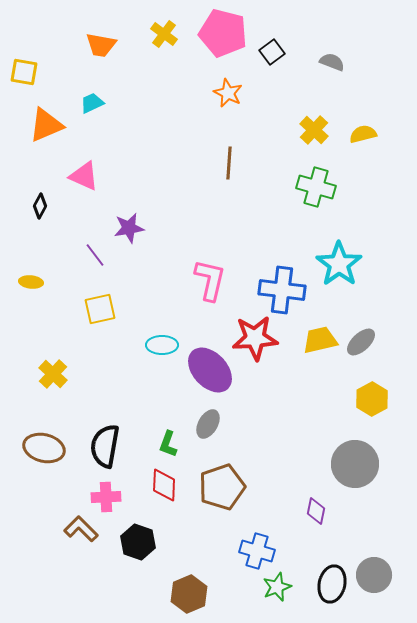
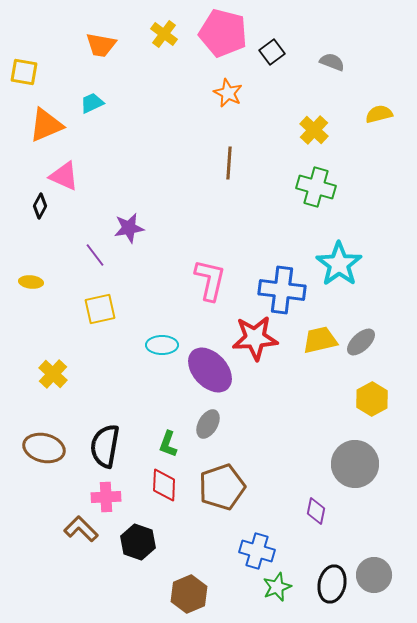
yellow semicircle at (363, 134): moved 16 px right, 20 px up
pink triangle at (84, 176): moved 20 px left
